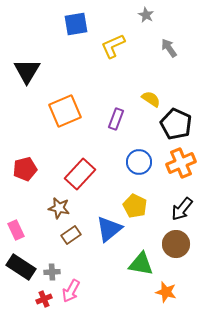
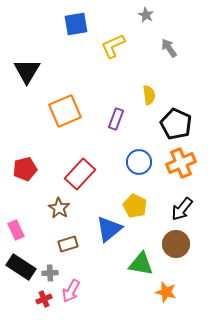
yellow semicircle: moved 2 px left, 4 px up; rotated 48 degrees clockwise
brown star: rotated 20 degrees clockwise
brown rectangle: moved 3 px left, 9 px down; rotated 18 degrees clockwise
gray cross: moved 2 px left, 1 px down
